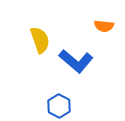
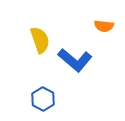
blue L-shape: moved 1 px left, 1 px up
blue hexagon: moved 16 px left, 7 px up
